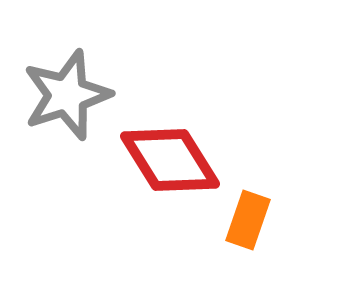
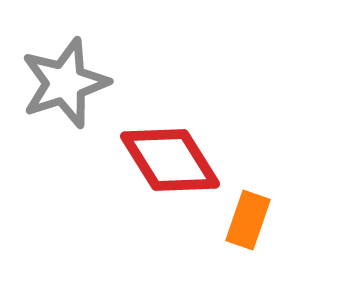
gray star: moved 2 px left, 12 px up
